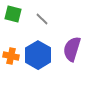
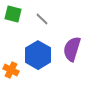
orange cross: moved 14 px down; rotated 14 degrees clockwise
